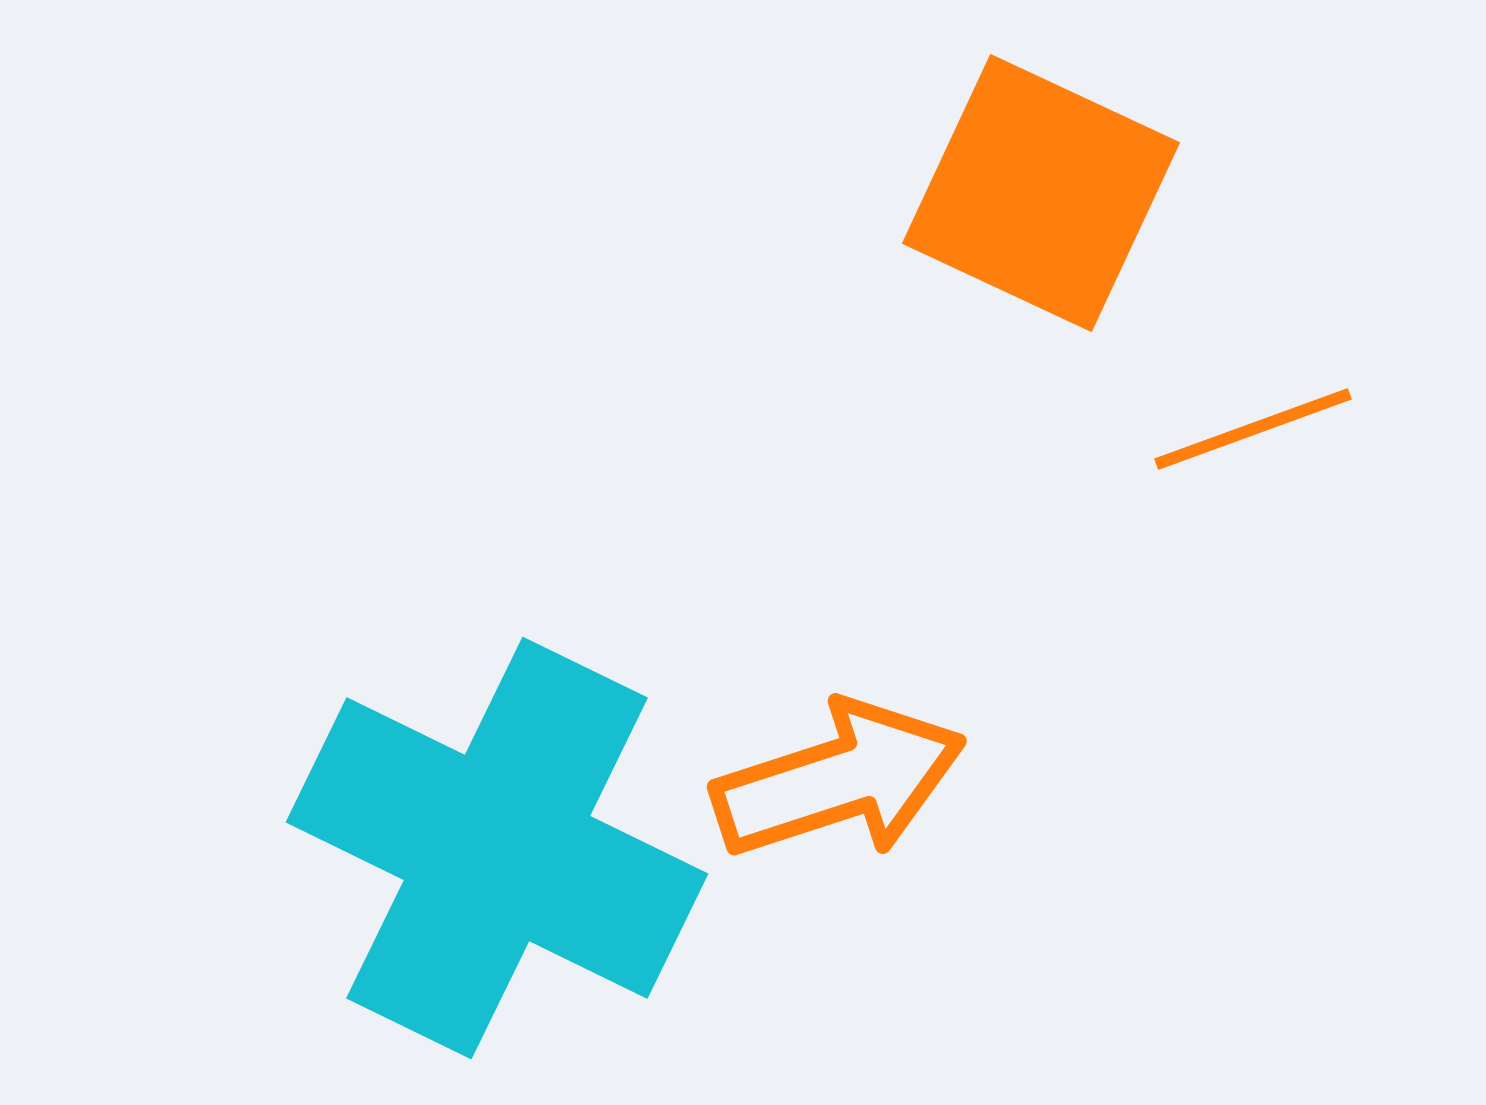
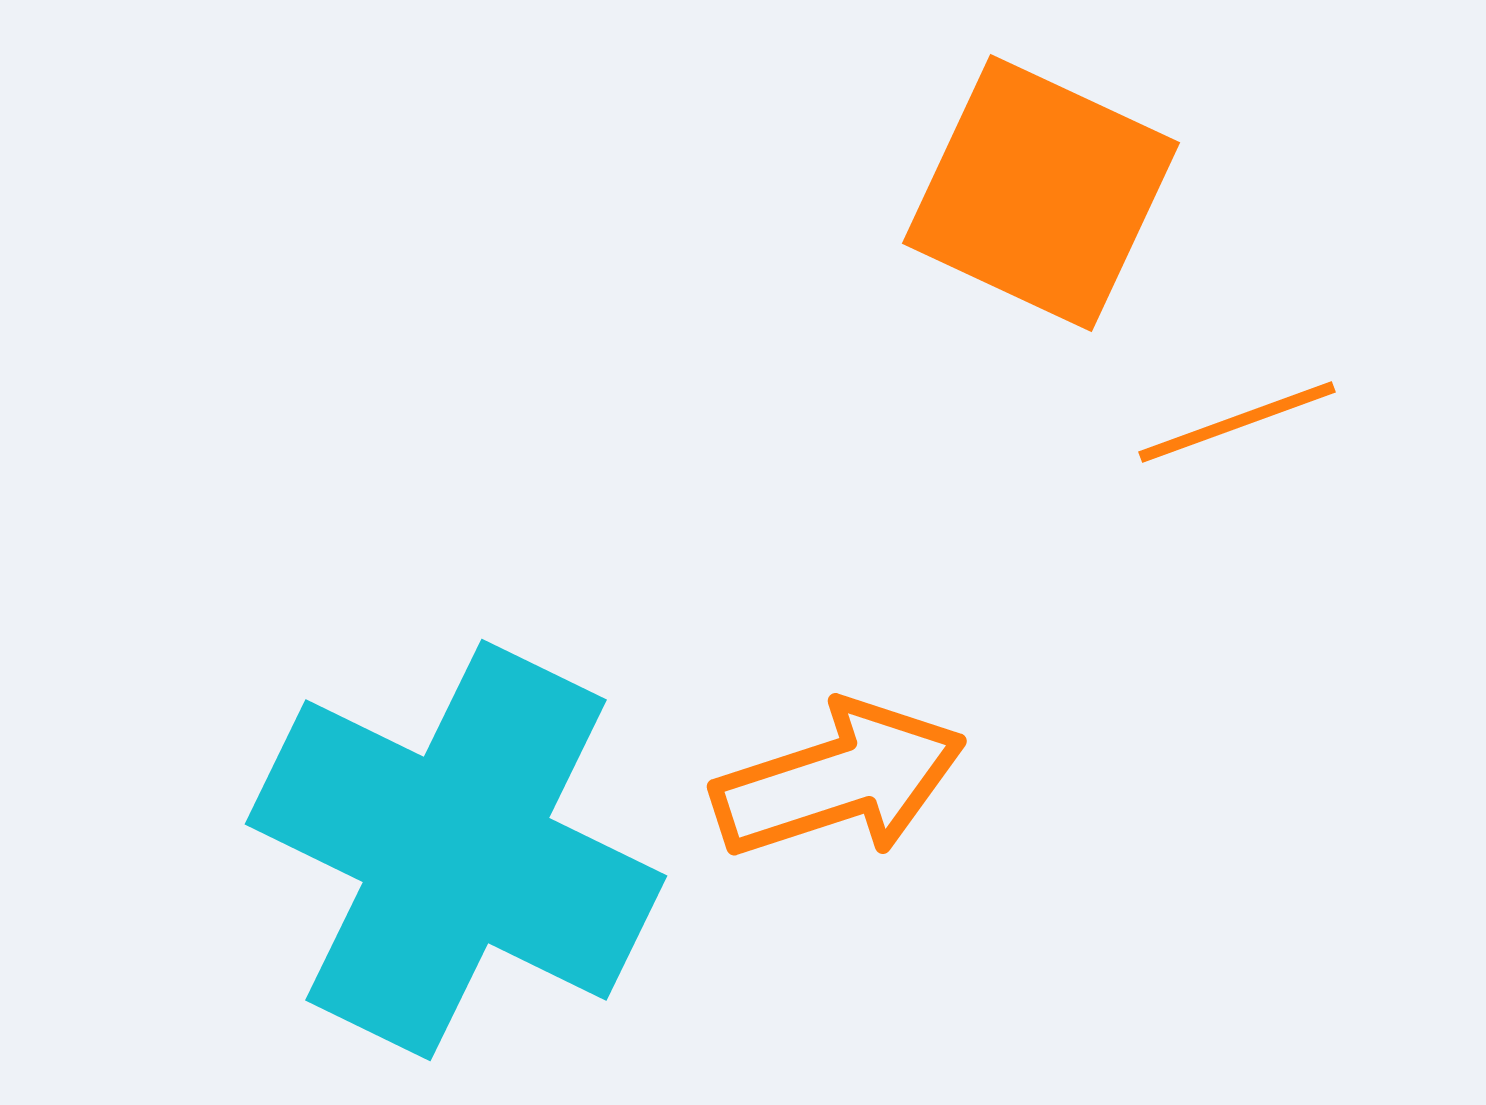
orange line: moved 16 px left, 7 px up
cyan cross: moved 41 px left, 2 px down
